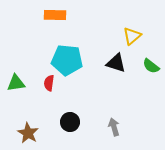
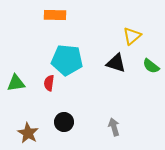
black circle: moved 6 px left
